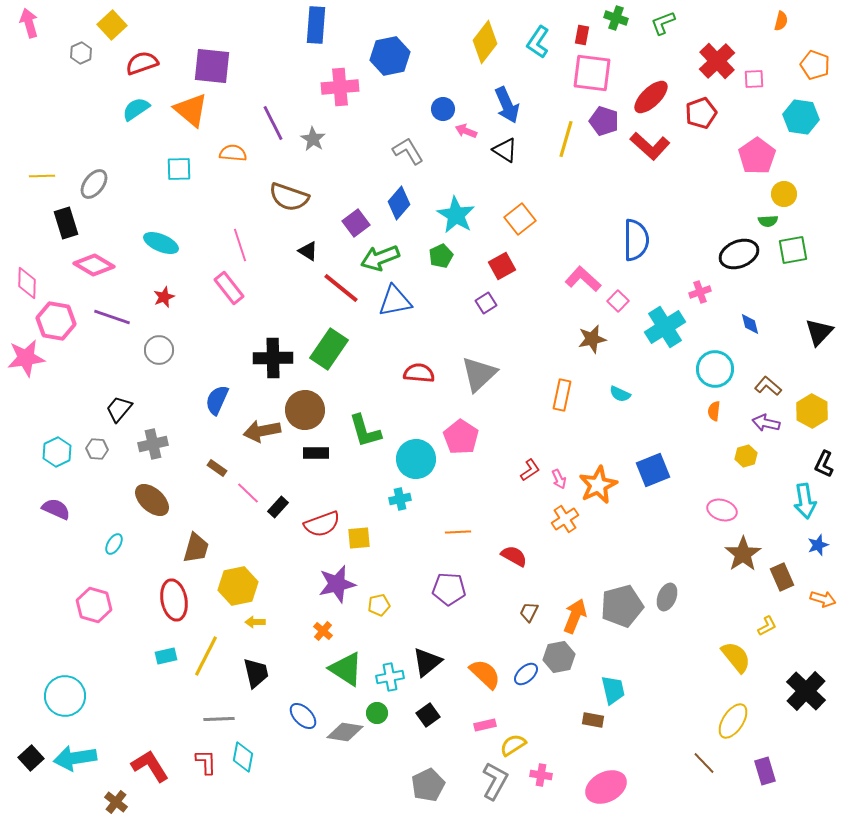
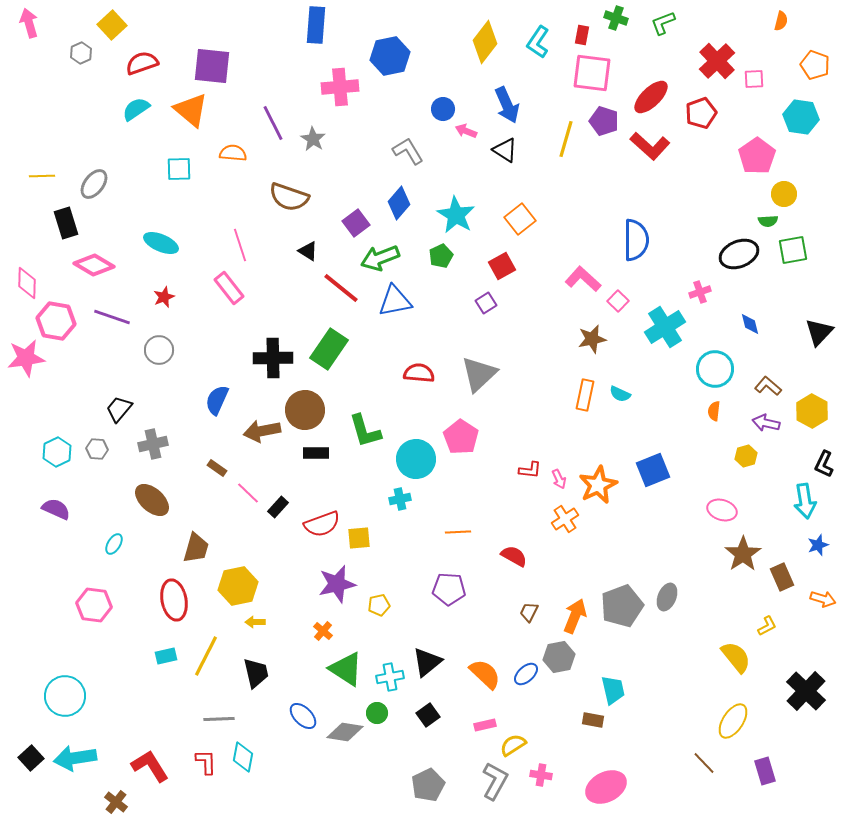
orange rectangle at (562, 395): moved 23 px right
red L-shape at (530, 470): rotated 40 degrees clockwise
pink hexagon at (94, 605): rotated 8 degrees counterclockwise
gray pentagon at (622, 606): rotated 6 degrees counterclockwise
